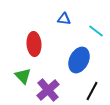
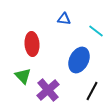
red ellipse: moved 2 px left
